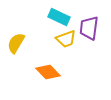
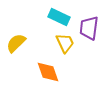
yellow trapezoid: moved 1 px left, 4 px down; rotated 95 degrees counterclockwise
yellow semicircle: rotated 15 degrees clockwise
orange diamond: rotated 25 degrees clockwise
